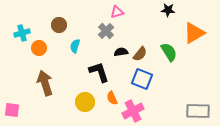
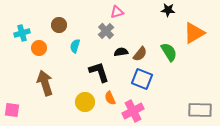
orange semicircle: moved 2 px left
gray rectangle: moved 2 px right, 1 px up
